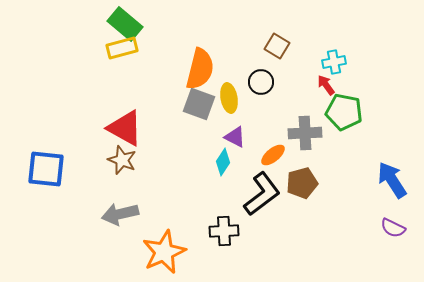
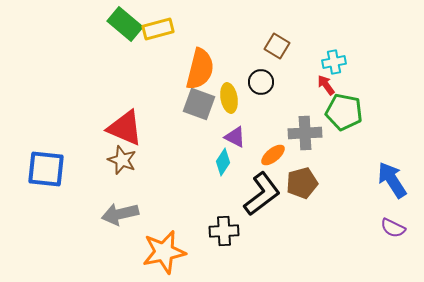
yellow rectangle: moved 36 px right, 19 px up
red triangle: rotated 6 degrees counterclockwise
orange star: rotated 12 degrees clockwise
